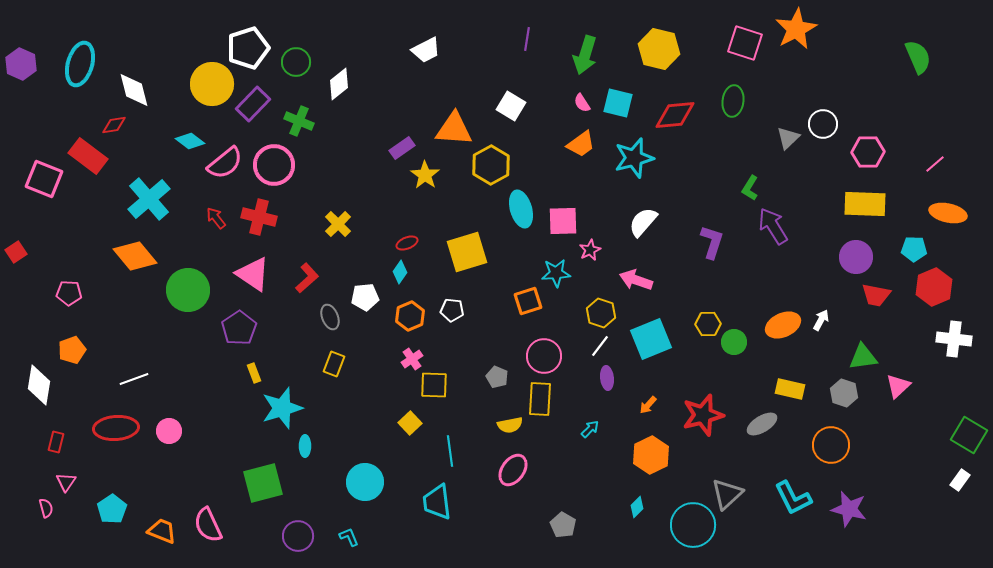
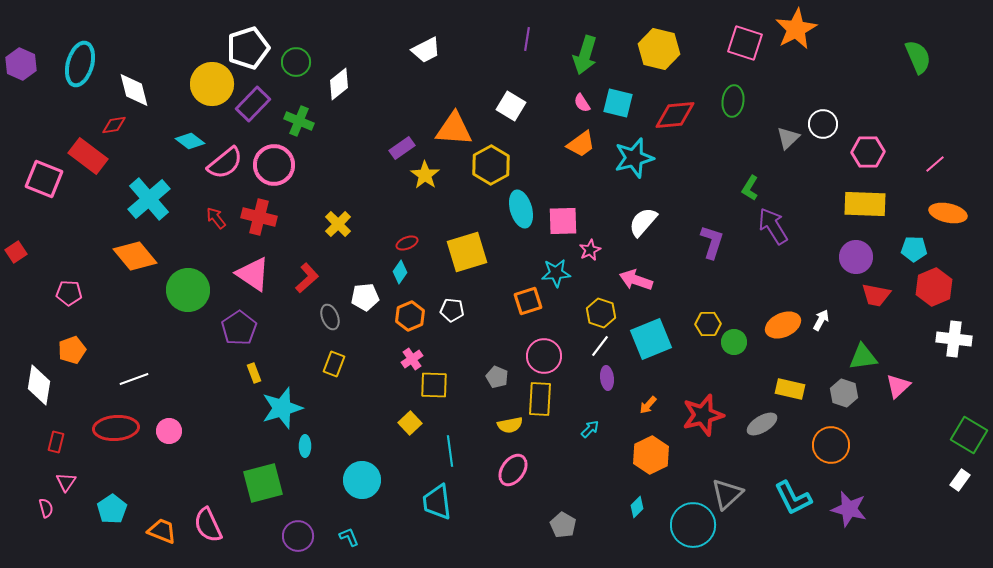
cyan circle at (365, 482): moved 3 px left, 2 px up
